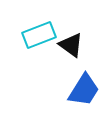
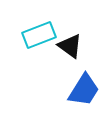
black triangle: moved 1 px left, 1 px down
